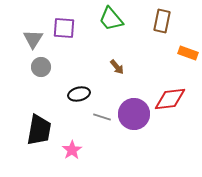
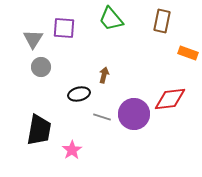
brown arrow: moved 13 px left, 8 px down; rotated 126 degrees counterclockwise
